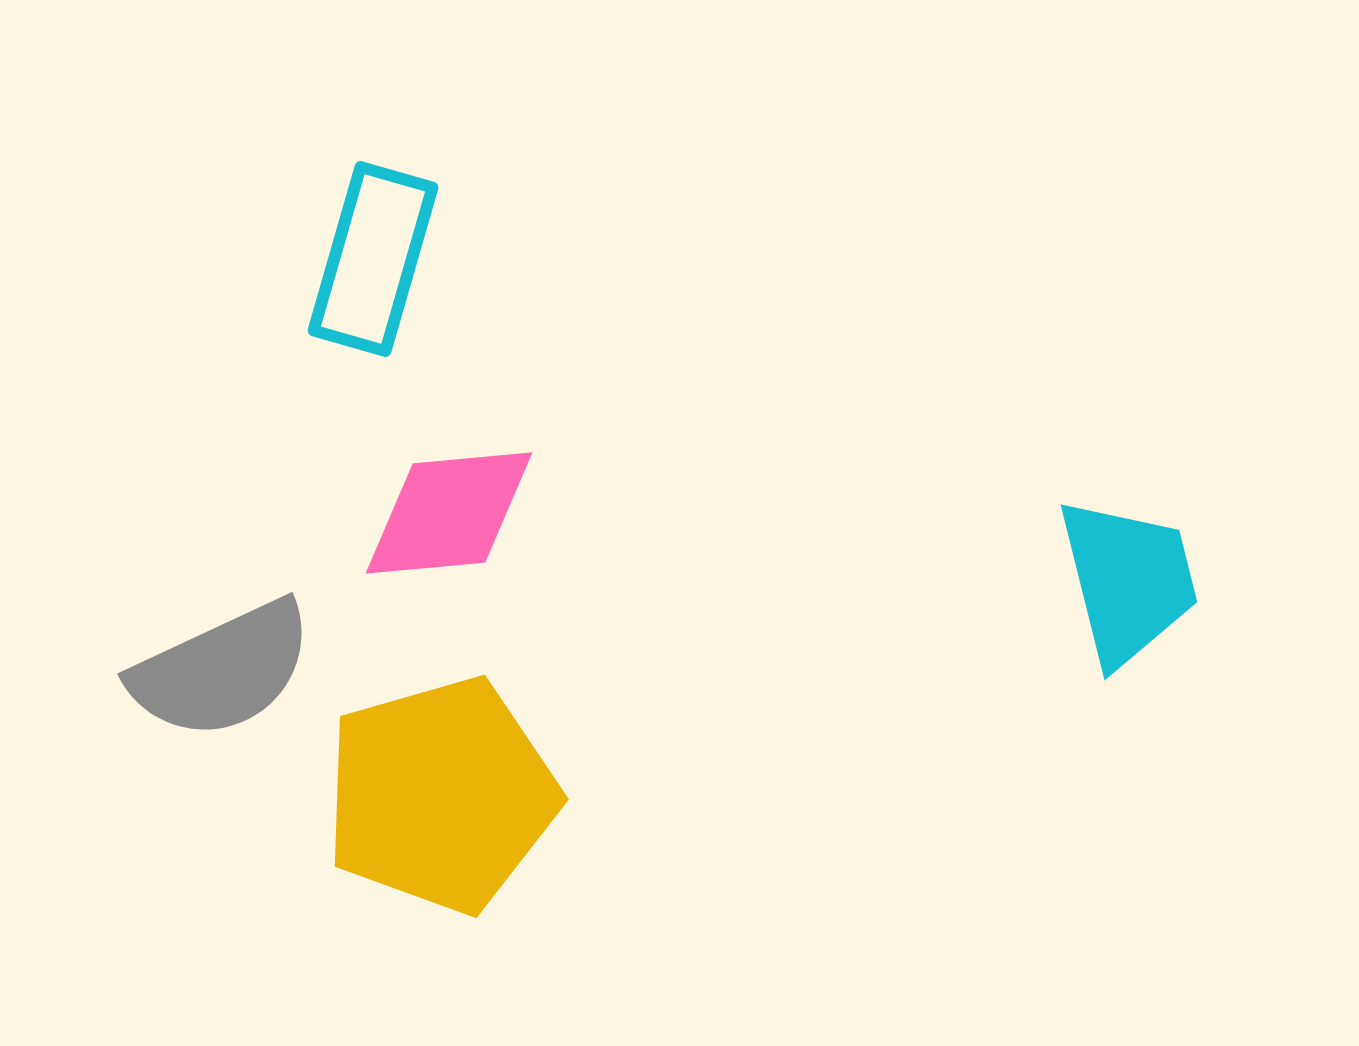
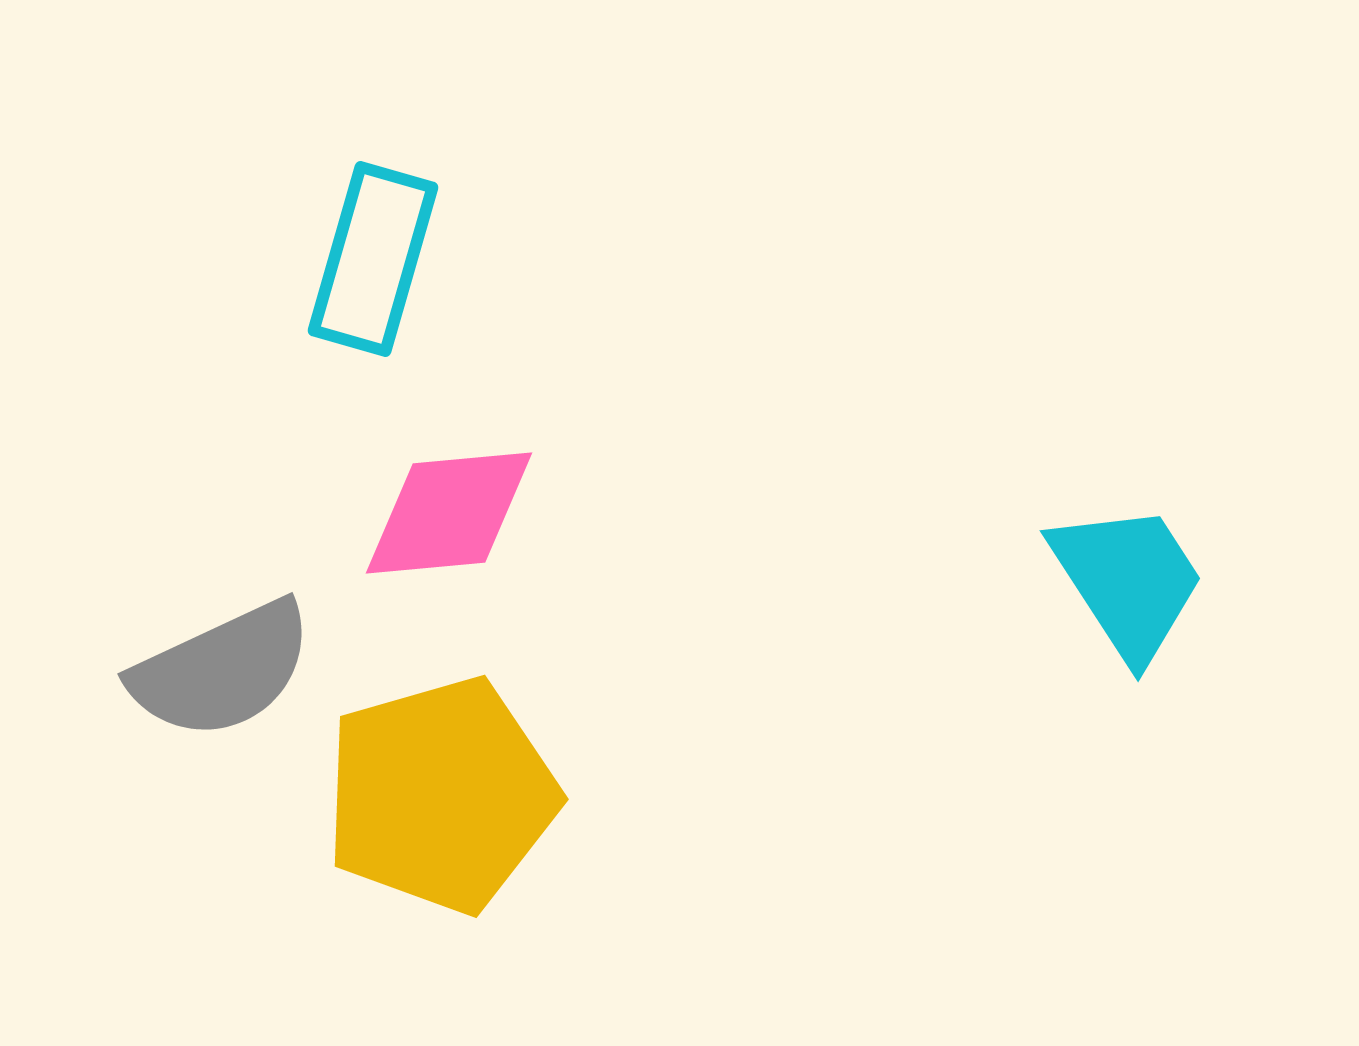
cyan trapezoid: rotated 19 degrees counterclockwise
